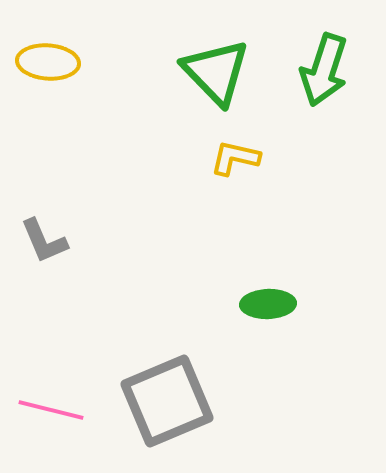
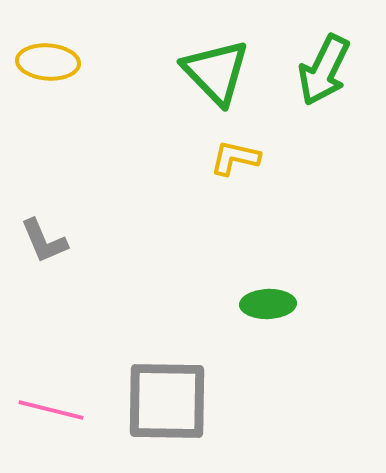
green arrow: rotated 8 degrees clockwise
gray square: rotated 24 degrees clockwise
